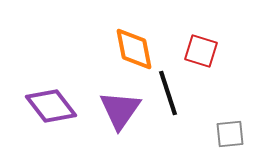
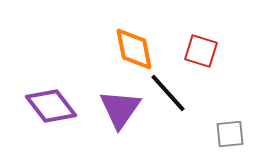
black line: rotated 24 degrees counterclockwise
purple triangle: moved 1 px up
